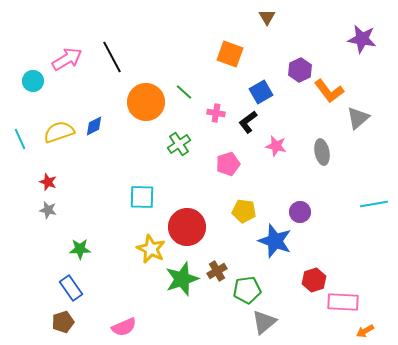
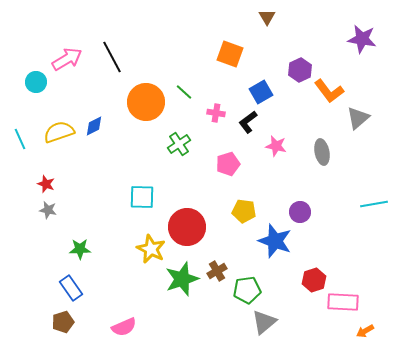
cyan circle at (33, 81): moved 3 px right, 1 px down
red star at (48, 182): moved 2 px left, 2 px down
